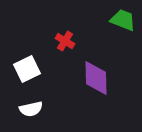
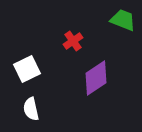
red cross: moved 8 px right; rotated 24 degrees clockwise
purple diamond: rotated 57 degrees clockwise
white semicircle: rotated 90 degrees clockwise
